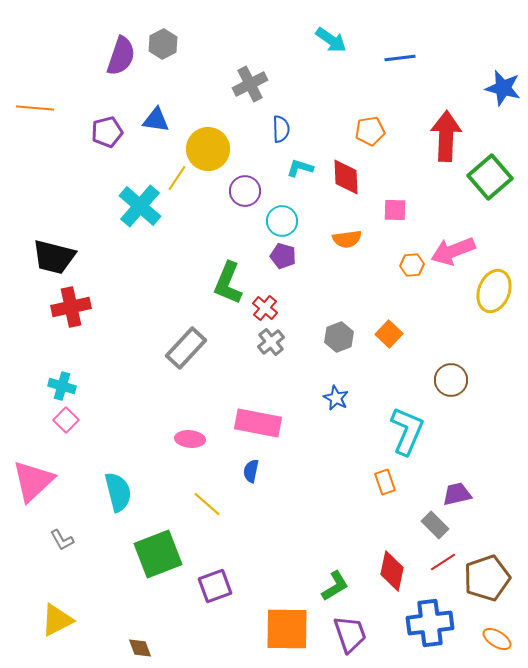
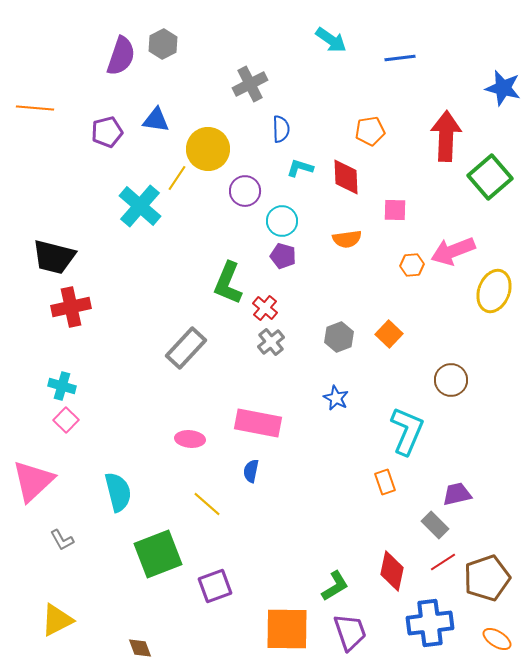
purple trapezoid at (350, 634): moved 2 px up
